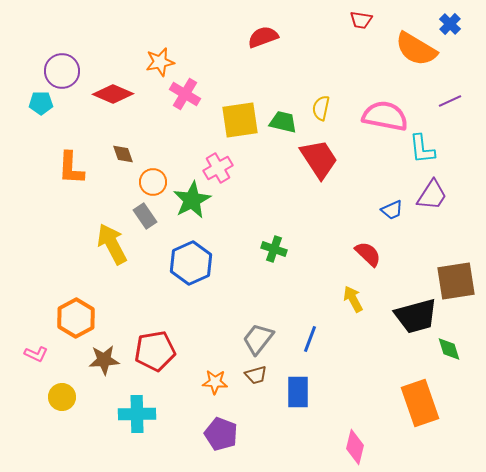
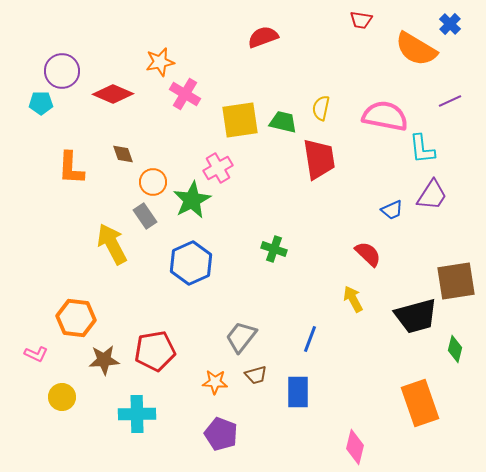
red trapezoid at (319, 159): rotated 24 degrees clockwise
orange hexagon at (76, 318): rotated 24 degrees counterclockwise
gray trapezoid at (258, 339): moved 17 px left, 2 px up
green diamond at (449, 349): moved 6 px right; rotated 32 degrees clockwise
